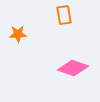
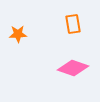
orange rectangle: moved 9 px right, 9 px down
